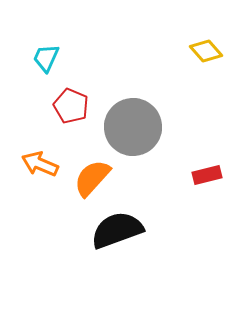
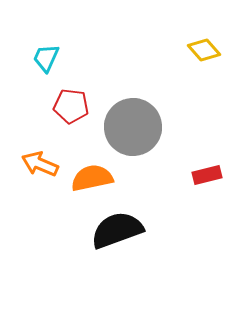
yellow diamond: moved 2 px left, 1 px up
red pentagon: rotated 16 degrees counterclockwise
orange semicircle: rotated 36 degrees clockwise
